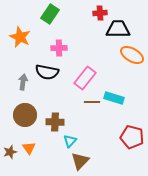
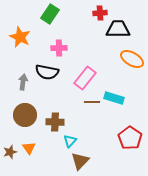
orange ellipse: moved 4 px down
red pentagon: moved 2 px left, 1 px down; rotated 20 degrees clockwise
